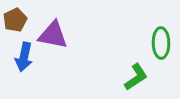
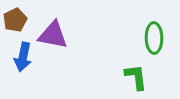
green ellipse: moved 7 px left, 5 px up
blue arrow: moved 1 px left
green L-shape: rotated 64 degrees counterclockwise
